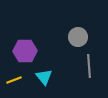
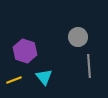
purple hexagon: rotated 20 degrees clockwise
